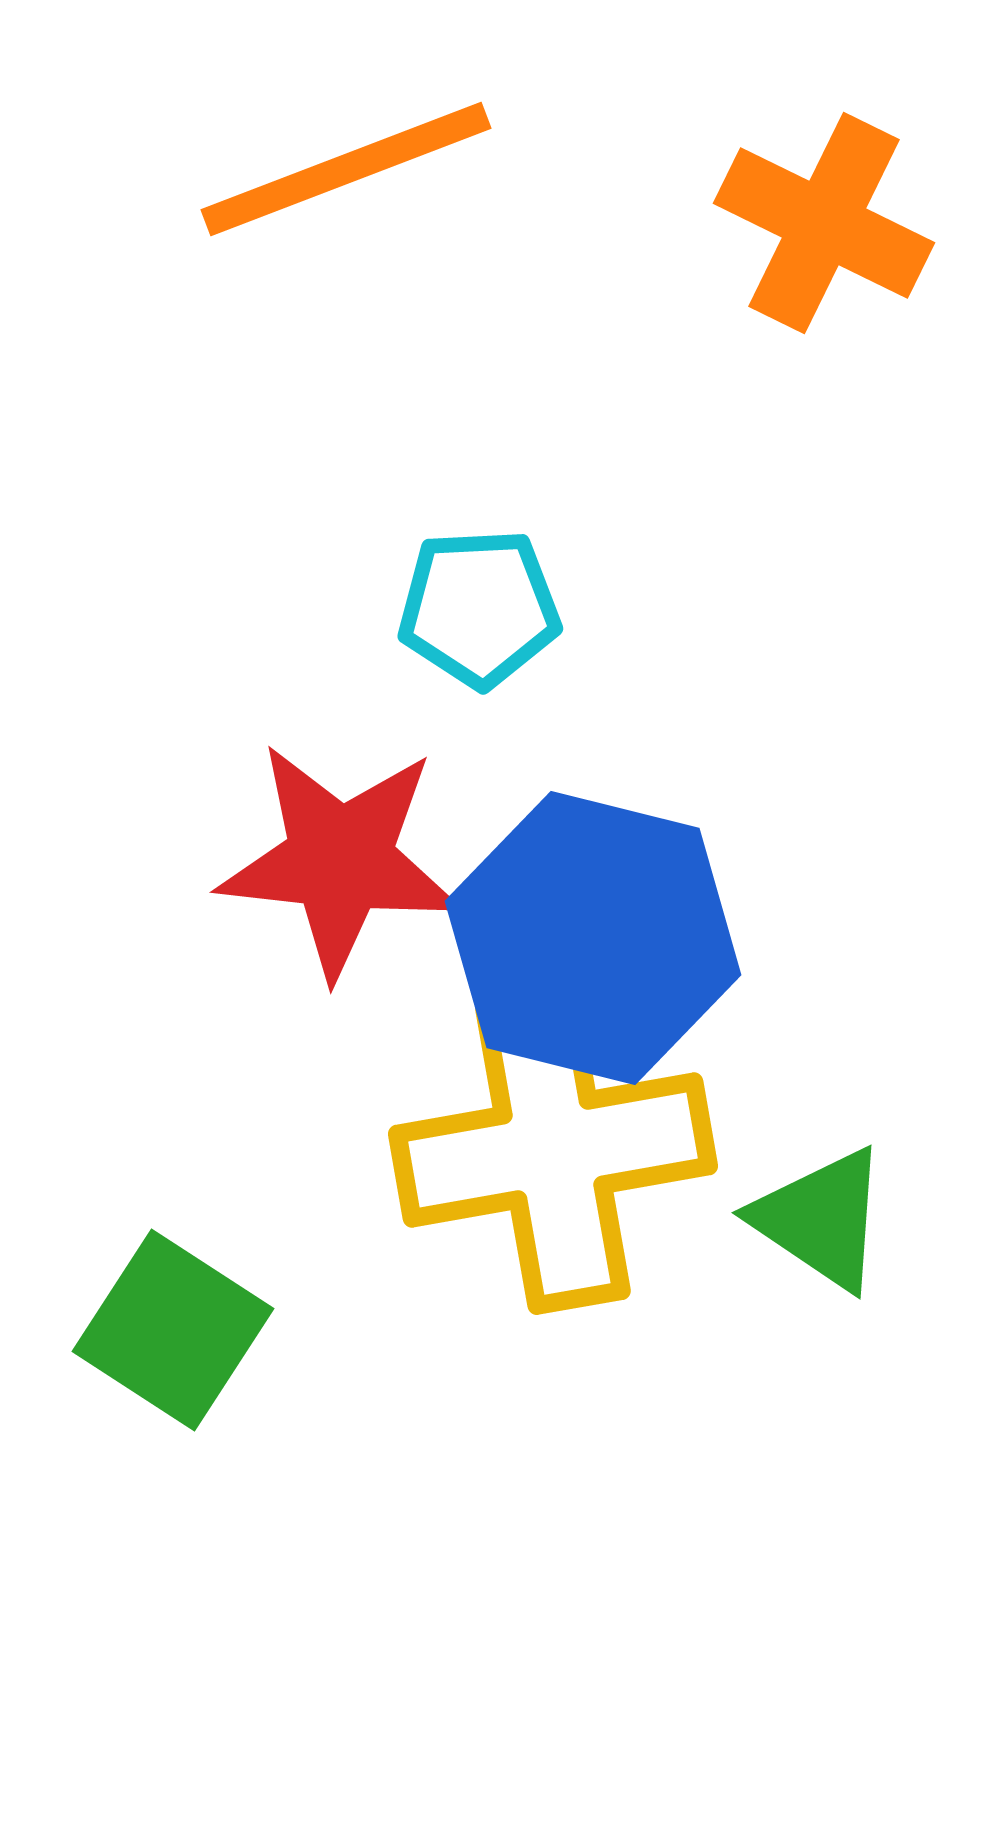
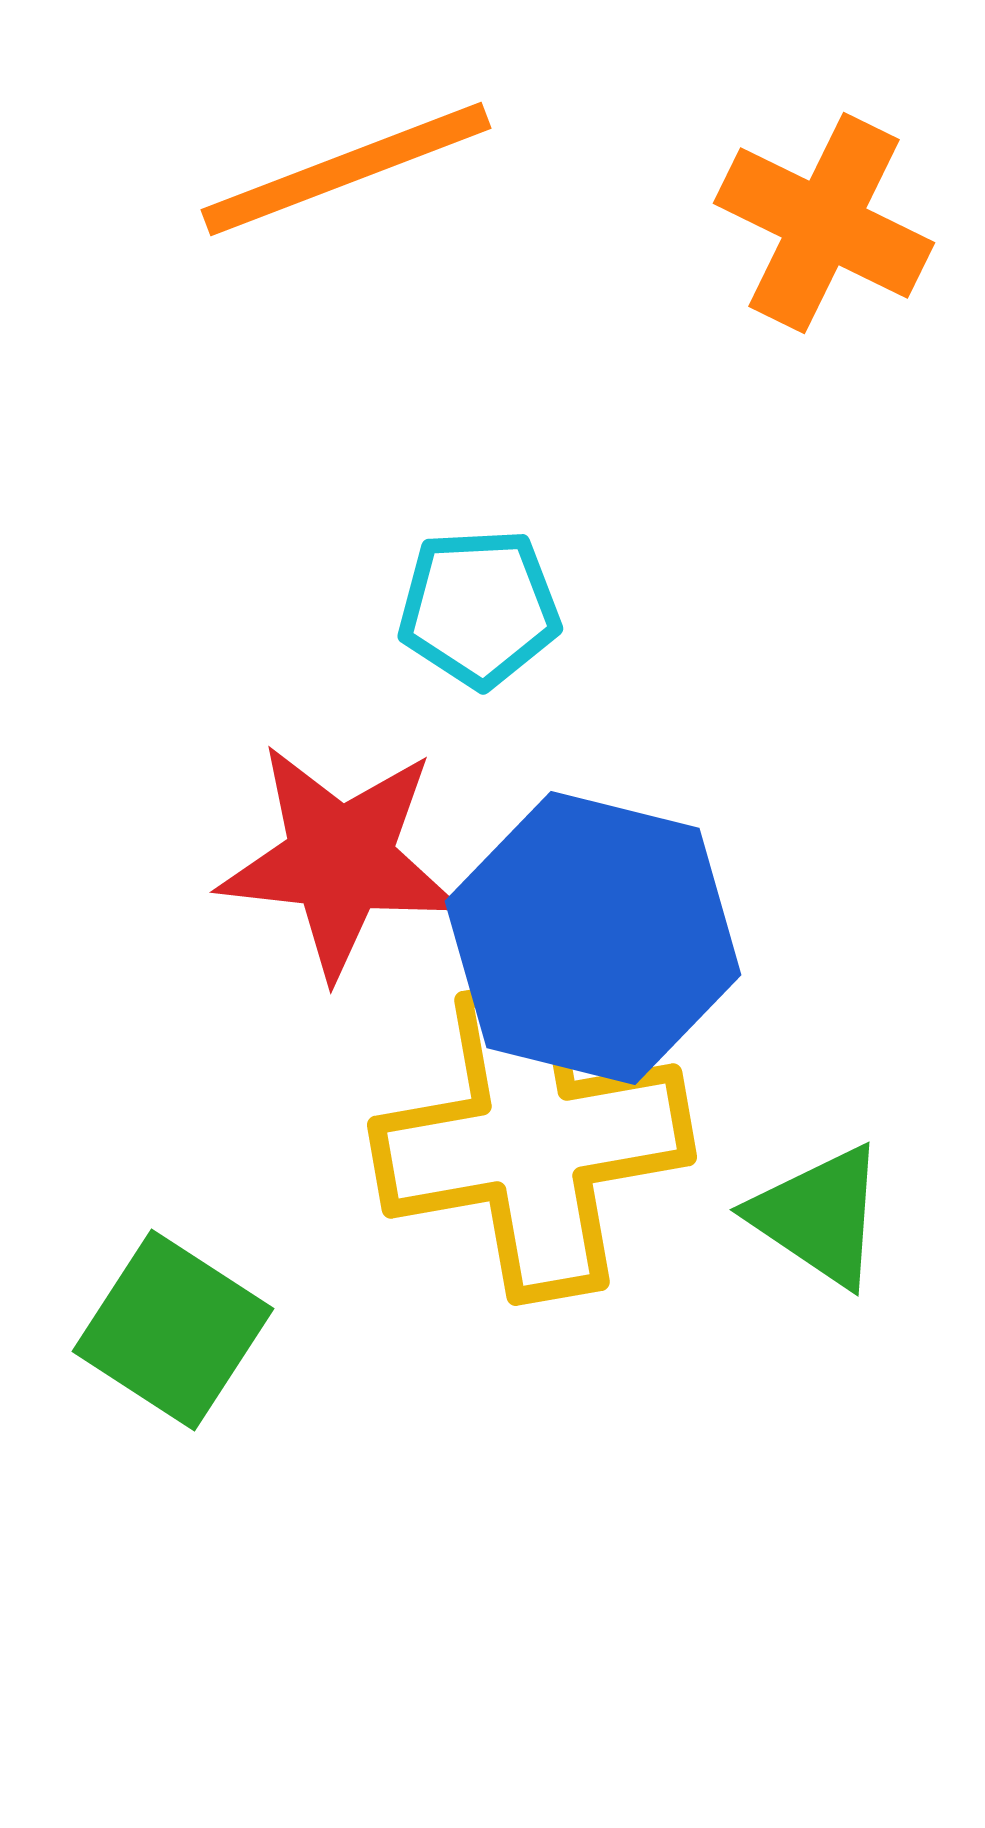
yellow cross: moved 21 px left, 9 px up
green triangle: moved 2 px left, 3 px up
